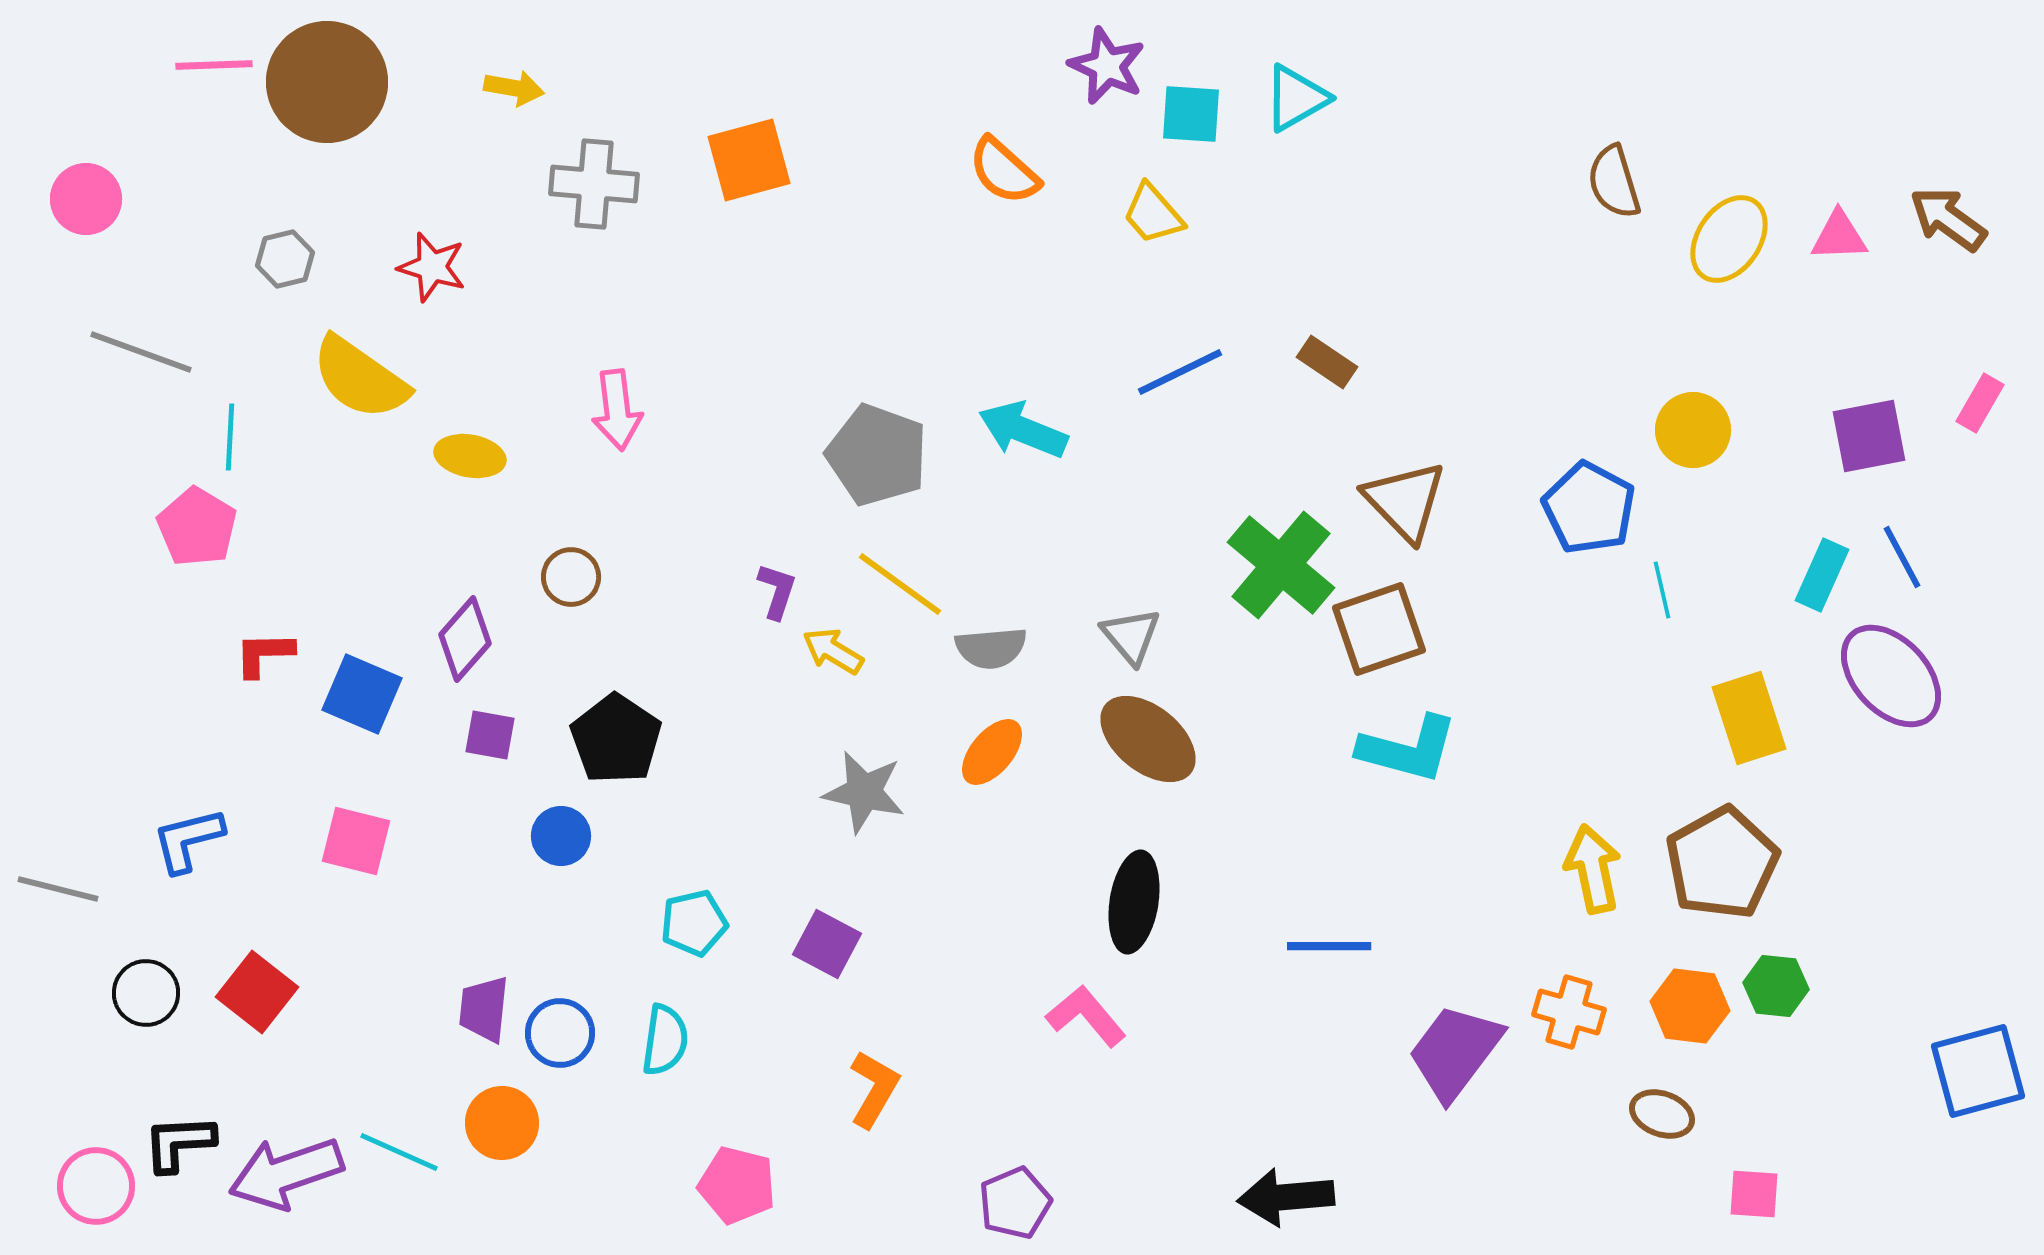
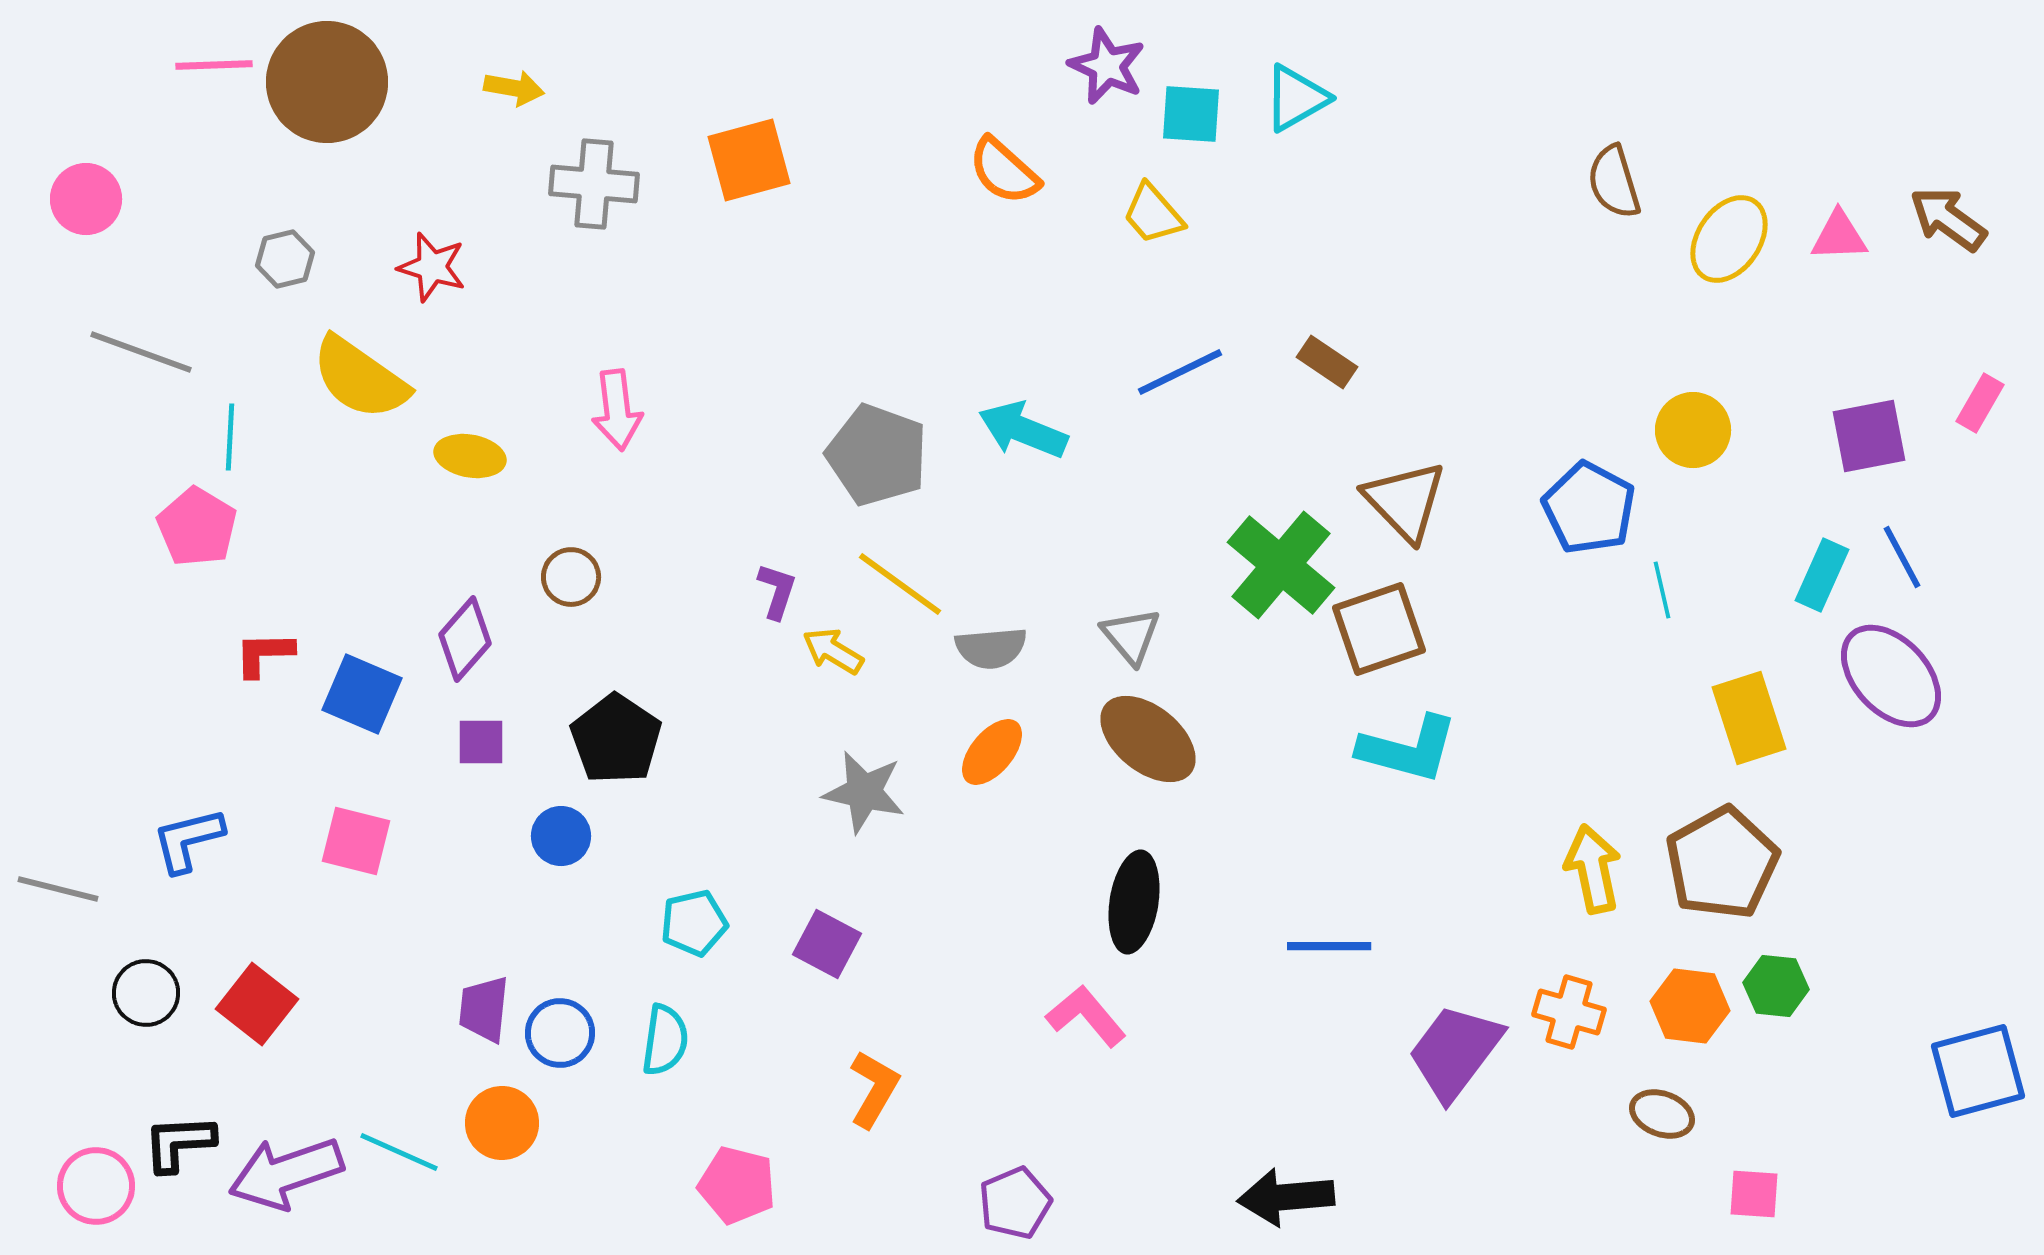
purple square at (490, 735): moved 9 px left, 7 px down; rotated 10 degrees counterclockwise
red square at (257, 992): moved 12 px down
